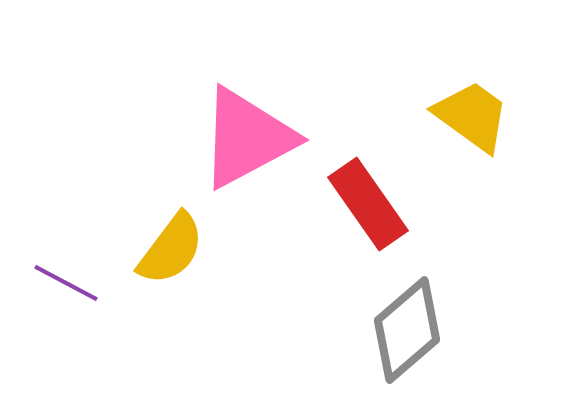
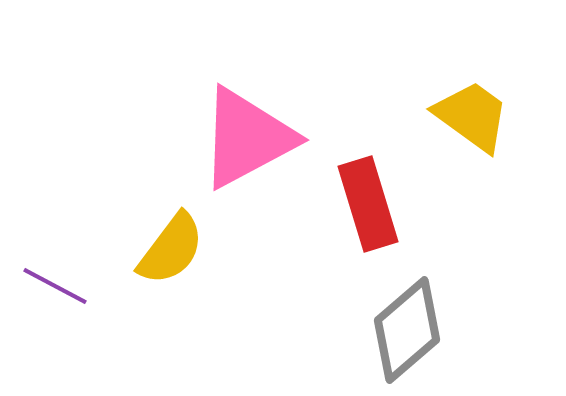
red rectangle: rotated 18 degrees clockwise
purple line: moved 11 px left, 3 px down
